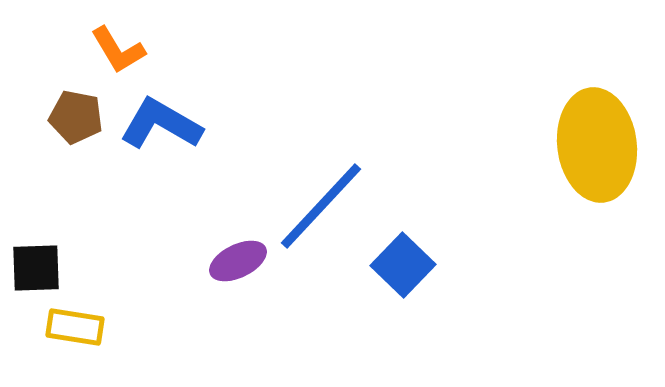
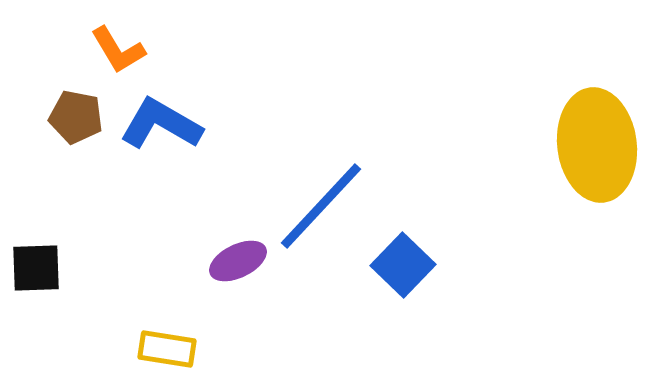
yellow rectangle: moved 92 px right, 22 px down
